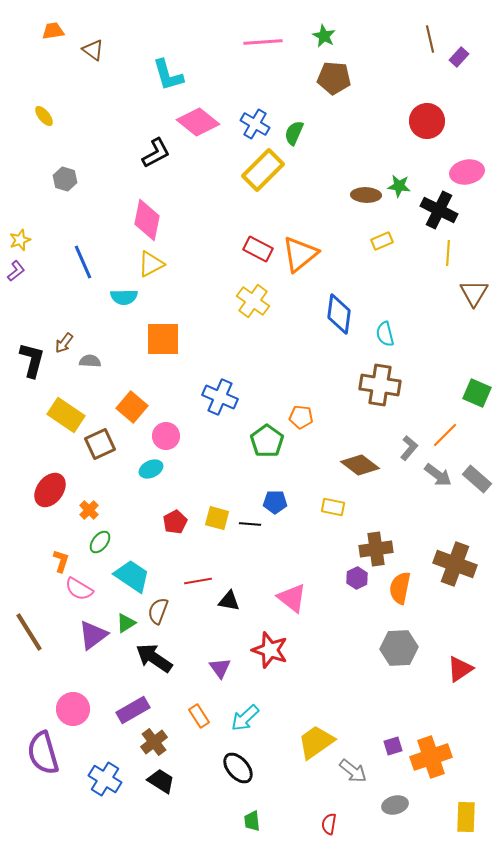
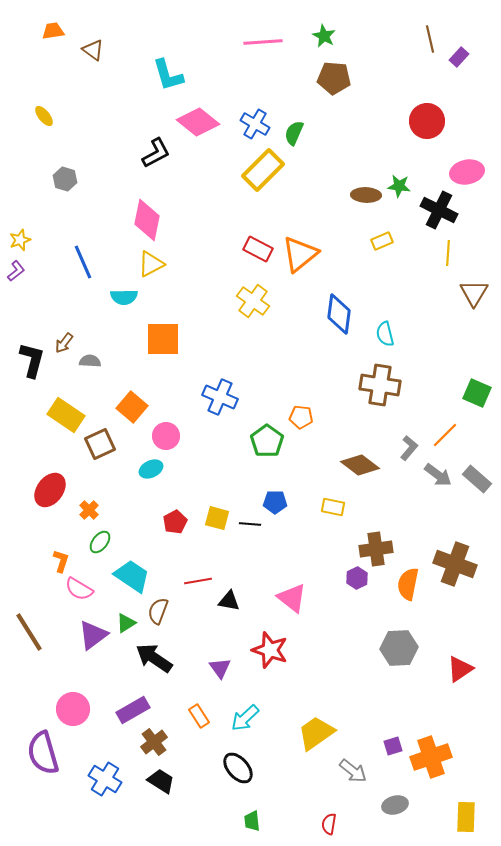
orange semicircle at (400, 588): moved 8 px right, 4 px up
yellow trapezoid at (316, 742): moved 9 px up
